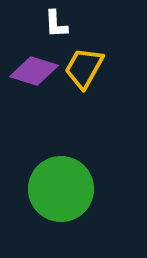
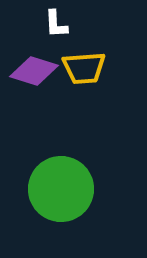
yellow trapezoid: rotated 123 degrees counterclockwise
